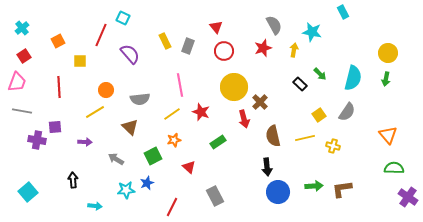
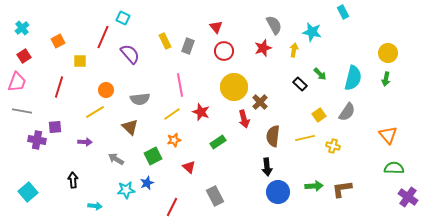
red line at (101, 35): moved 2 px right, 2 px down
red line at (59, 87): rotated 20 degrees clockwise
brown semicircle at (273, 136): rotated 20 degrees clockwise
